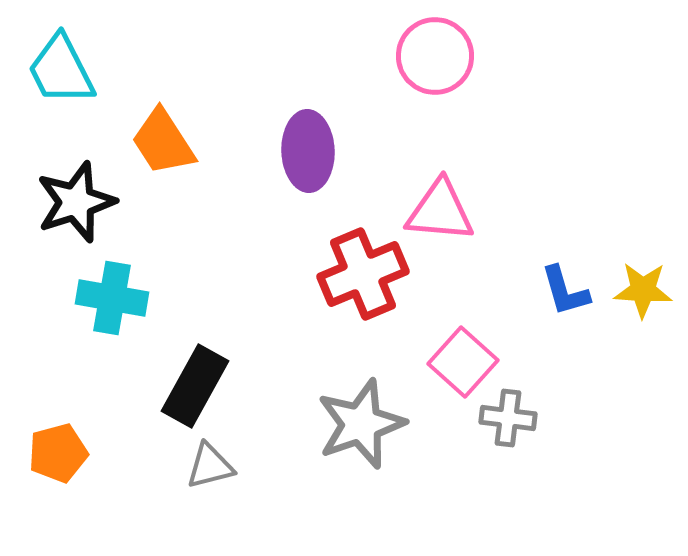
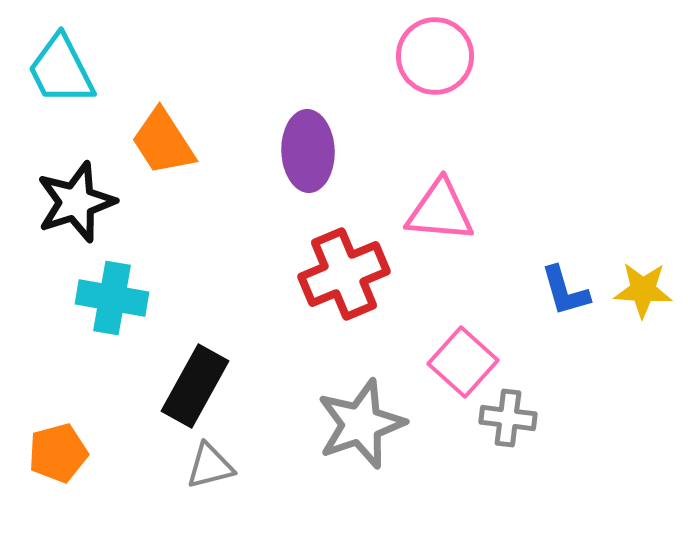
red cross: moved 19 px left
